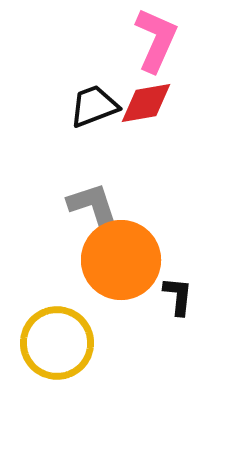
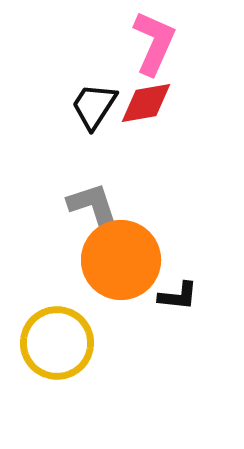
pink L-shape: moved 2 px left, 3 px down
black trapezoid: rotated 36 degrees counterclockwise
black L-shape: rotated 90 degrees clockwise
